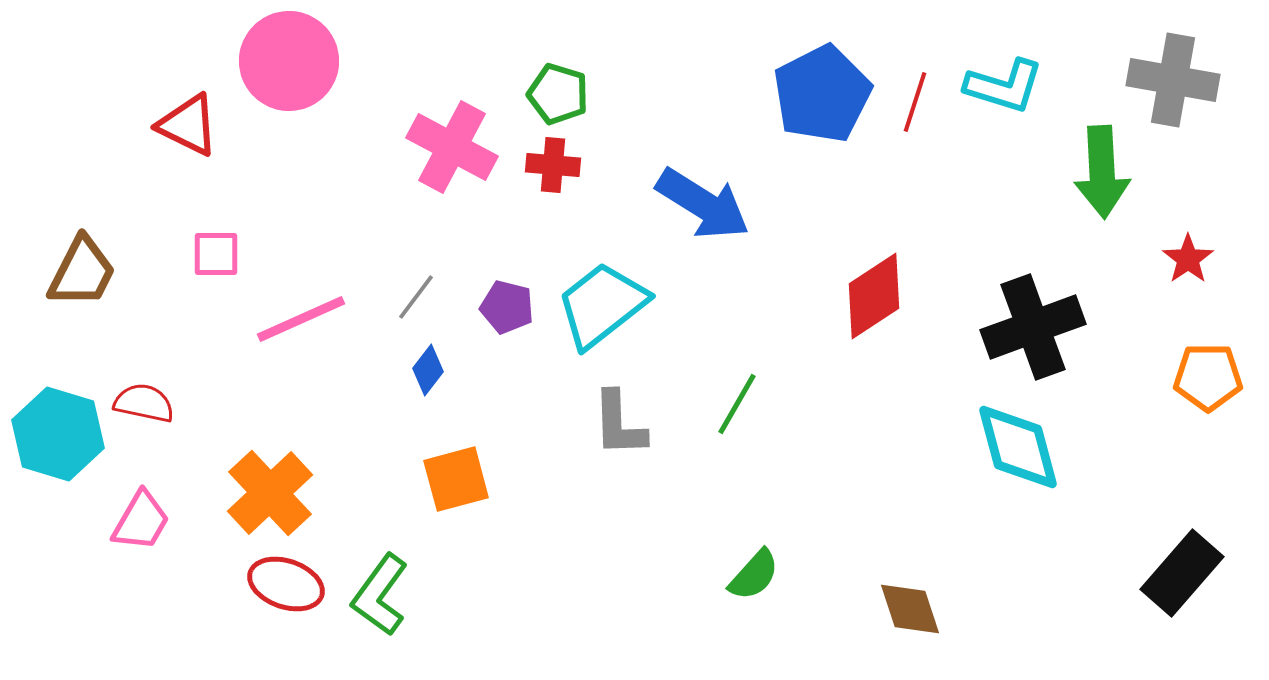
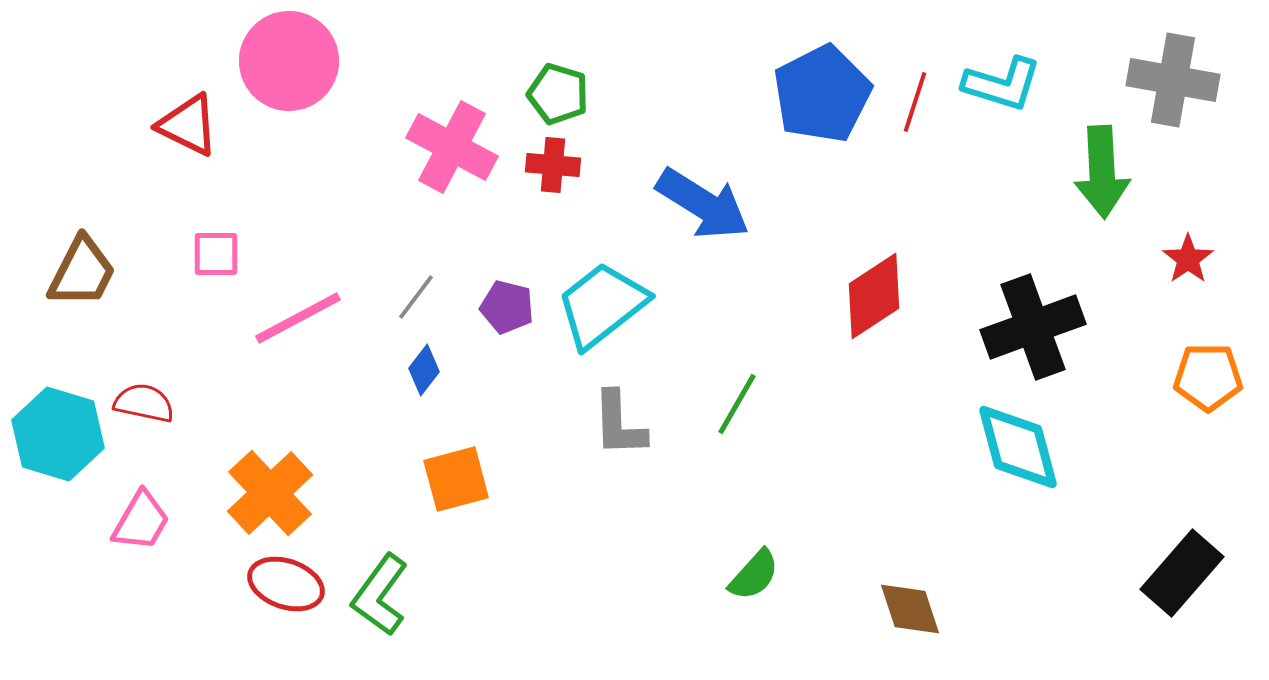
cyan L-shape: moved 2 px left, 2 px up
pink line: moved 3 px left, 1 px up; rotated 4 degrees counterclockwise
blue diamond: moved 4 px left
